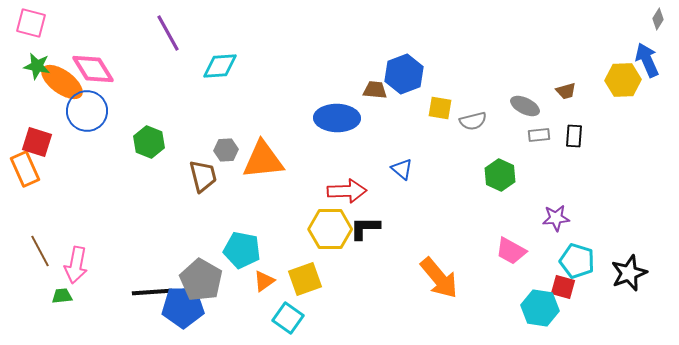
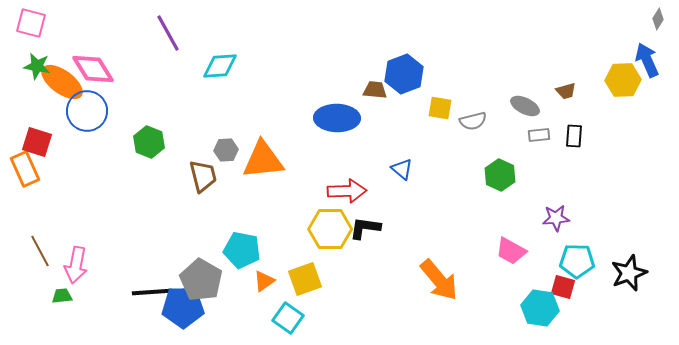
black L-shape at (365, 228): rotated 8 degrees clockwise
cyan pentagon at (577, 261): rotated 16 degrees counterclockwise
orange arrow at (439, 278): moved 2 px down
